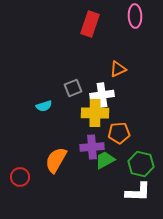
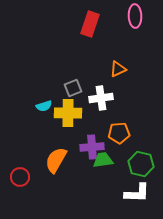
white cross: moved 1 px left, 3 px down
yellow cross: moved 27 px left
green trapezoid: moved 2 px left; rotated 20 degrees clockwise
white L-shape: moved 1 px left, 1 px down
